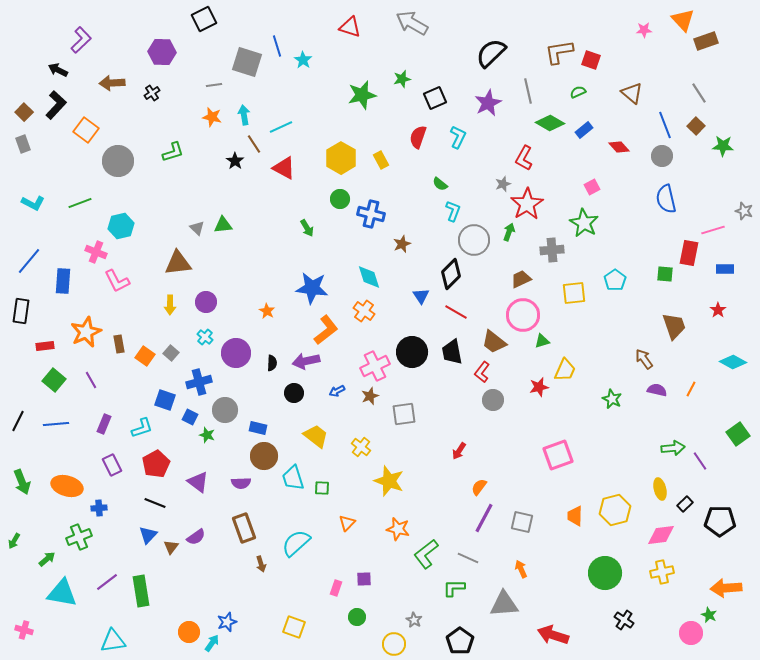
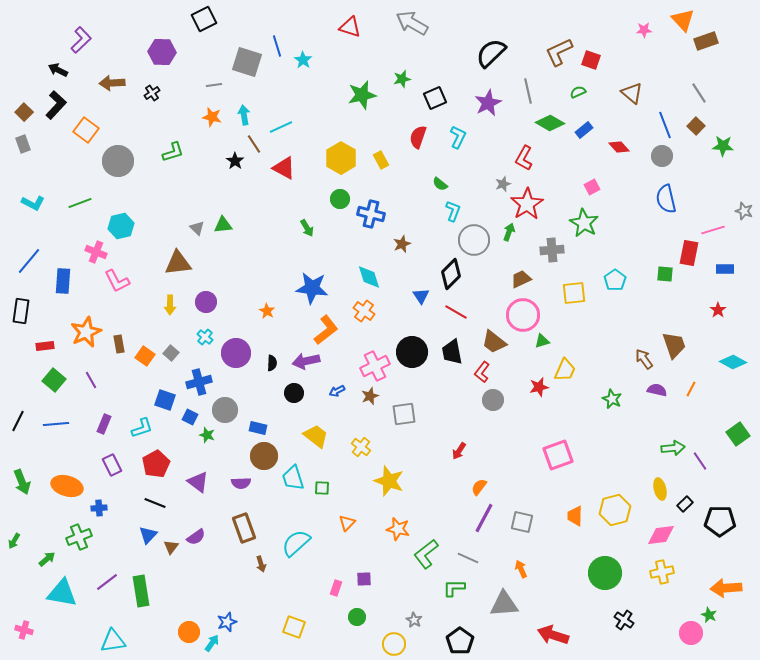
brown L-shape at (559, 52): rotated 16 degrees counterclockwise
brown trapezoid at (674, 326): moved 19 px down
